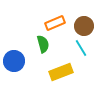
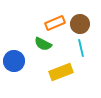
brown circle: moved 4 px left, 2 px up
green semicircle: rotated 132 degrees clockwise
cyan line: rotated 18 degrees clockwise
